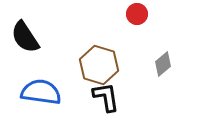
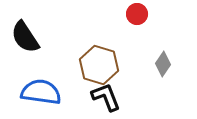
gray diamond: rotated 15 degrees counterclockwise
black L-shape: rotated 12 degrees counterclockwise
